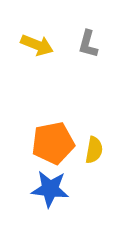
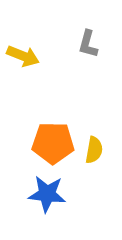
yellow arrow: moved 14 px left, 11 px down
orange pentagon: rotated 12 degrees clockwise
blue star: moved 3 px left, 5 px down
